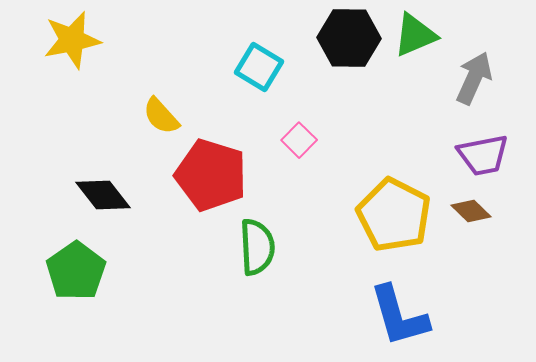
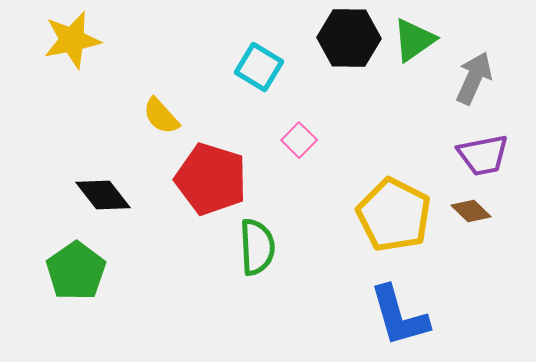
green triangle: moved 1 px left, 5 px down; rotated 12 degrees counterclockwise
red pentagon: moved 4 px down
